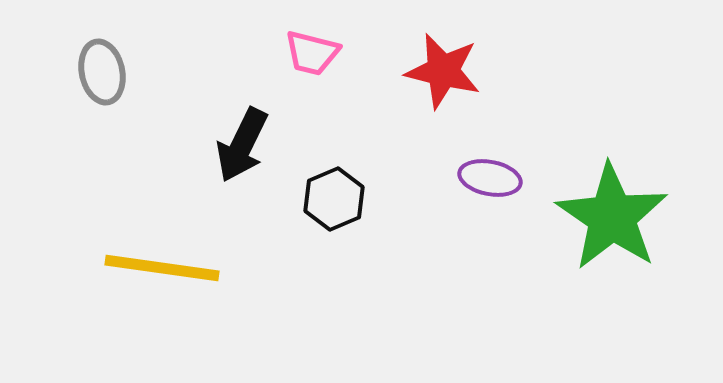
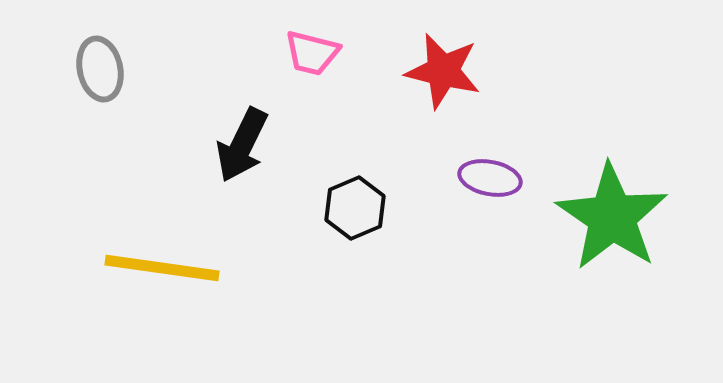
gray ellipse: moved 2 px left, 3 px up
black hexagon: moved 21 px right, 9 px down
